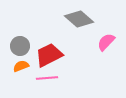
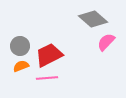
gray diamond: moved 14 px right
